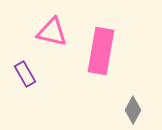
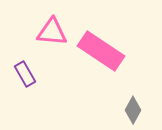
pink triangle: rotated 8 degrees counterclockwise
pink rectangle: rotated 66 degrees counterclockwise
